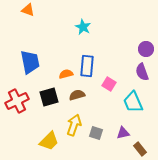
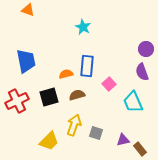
blue trapezoid: moved 4 px left, 1 px up
pink square: rotated 16 degrees clockwise
purple triangle: moved 7 px down
